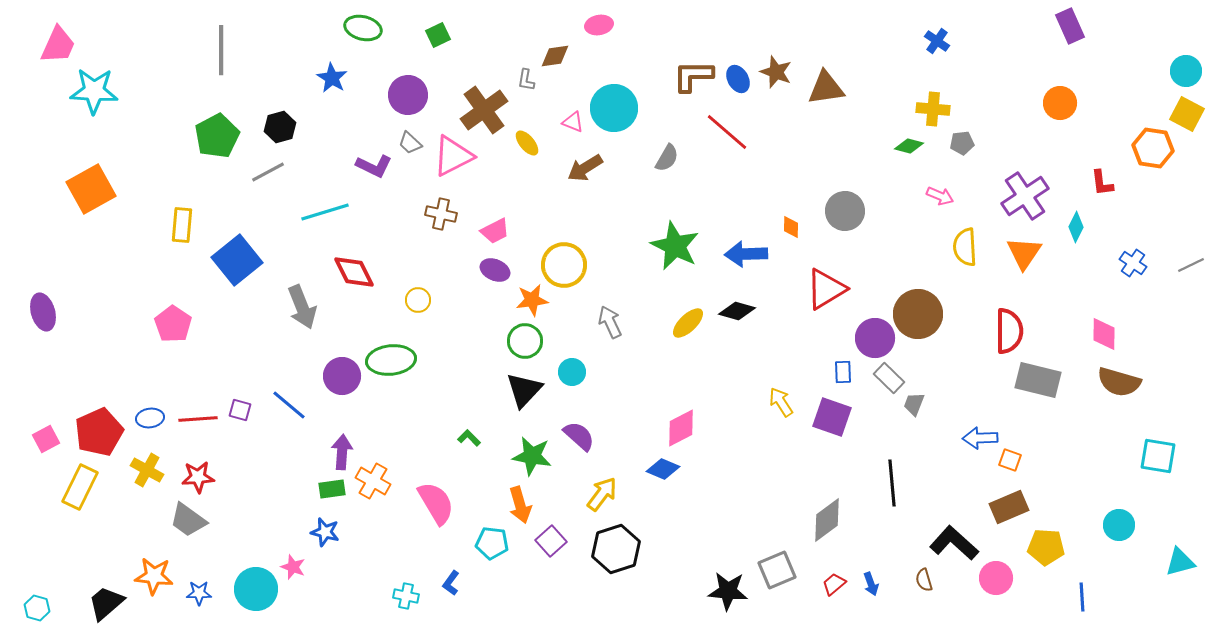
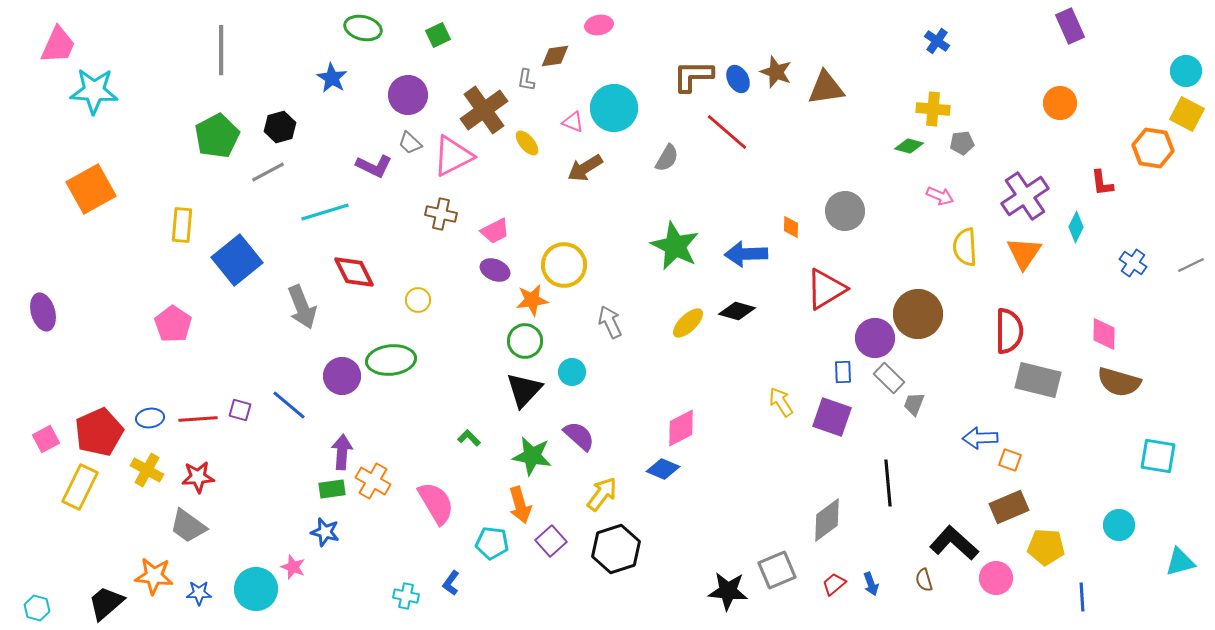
black line at (892, 483): moved 4 px left
gray trapezoid at (188, 520): moved 6 px down
